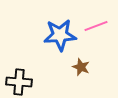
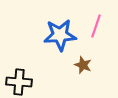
pink line: rotated 50 degrees counterclockwise
brown star: moved 2 px right, 2 px up
